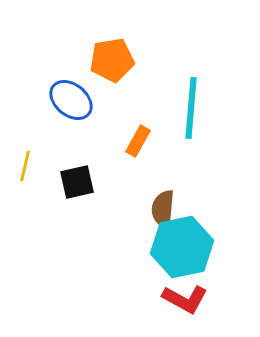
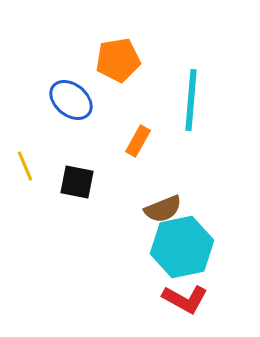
orange pentagon: moved 6 px right
cyan line: moved 8 px up
yellow line: rotated 36 degrees counterclockwise
black square: rotated 24 degrees clockwise
brown semicircle: rotated 117 degrees counterclockwise
